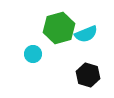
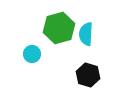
cyan semicircle: rotated 115 degrees clockwise
cyan circle: moved 1 px left
